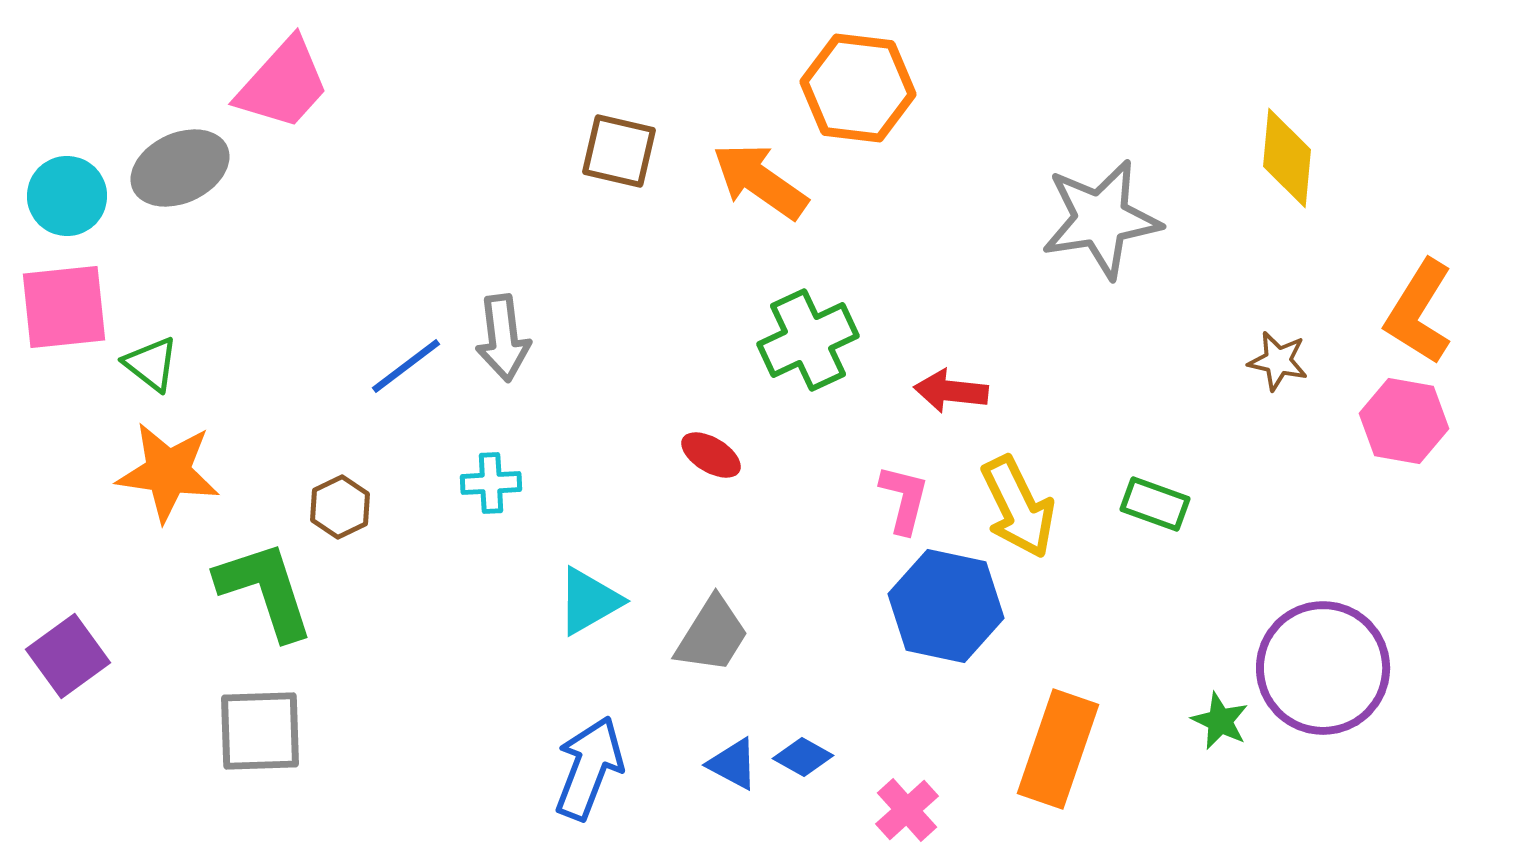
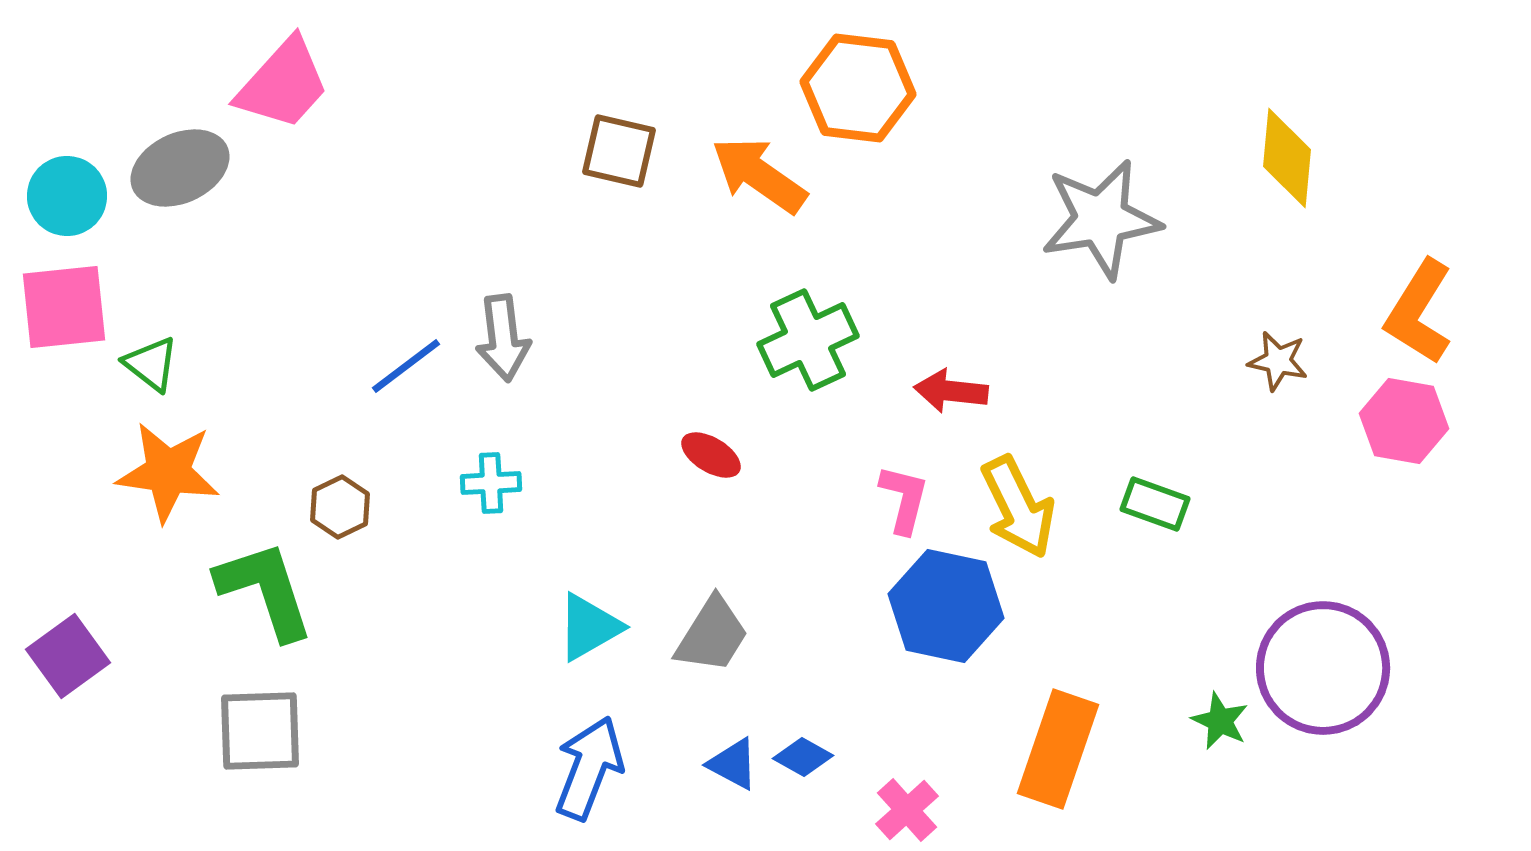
orange arrow: moved 1 px left, 6 px up
cyan triangle: moved 26 px down
